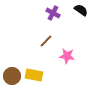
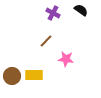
pink star: moved 1 px left, 3 px down
yellow rectangle: rotated 12 degrees counterclockwise
